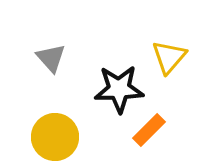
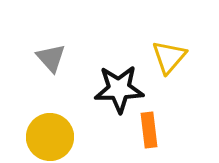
orange rectangle: rotated 52 degrees counterclockwise
yellow circle: moved 5 px left
